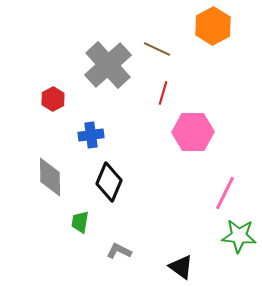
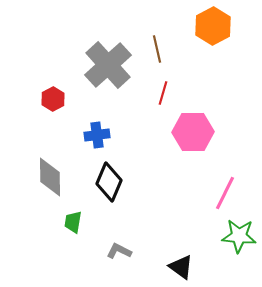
brown line: rotated 52 degrees clockwise
blue cross: moved 6 px right
green trapezoid: moved 7 px left
